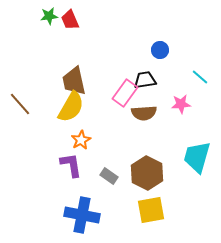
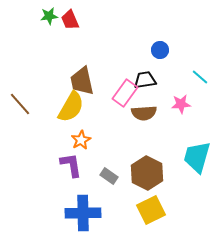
brown trapezoid: moved 8 px right
yellow square: rotated 16 degrees counterclockwise
blue cross: moved 1 px right, 2 px up; rotated 12 degrees counterclockwise
